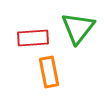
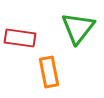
red rectangle: moved 13 px left; rotated 12 degrees clockwise
